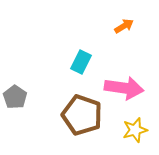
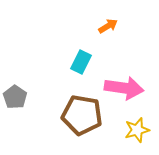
orange arrow: moved 16 px left
brown pentagon: rotated 9 degrees counterclockwise
yellow star: moved 2 px right
